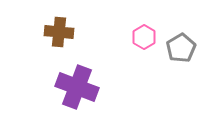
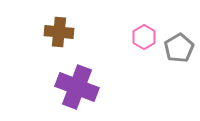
gray pentagon: moved 2 px left
